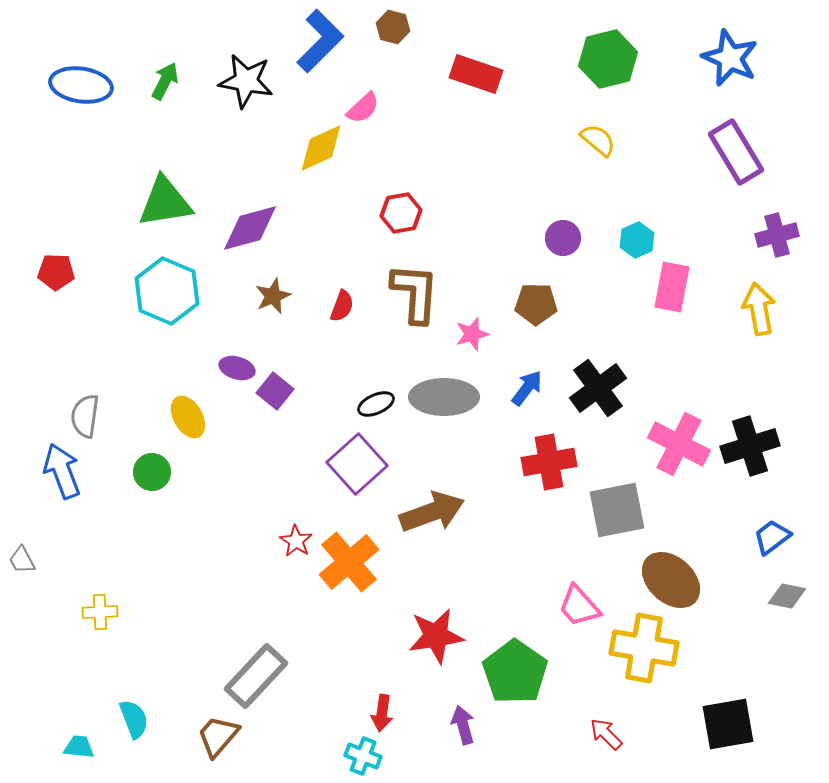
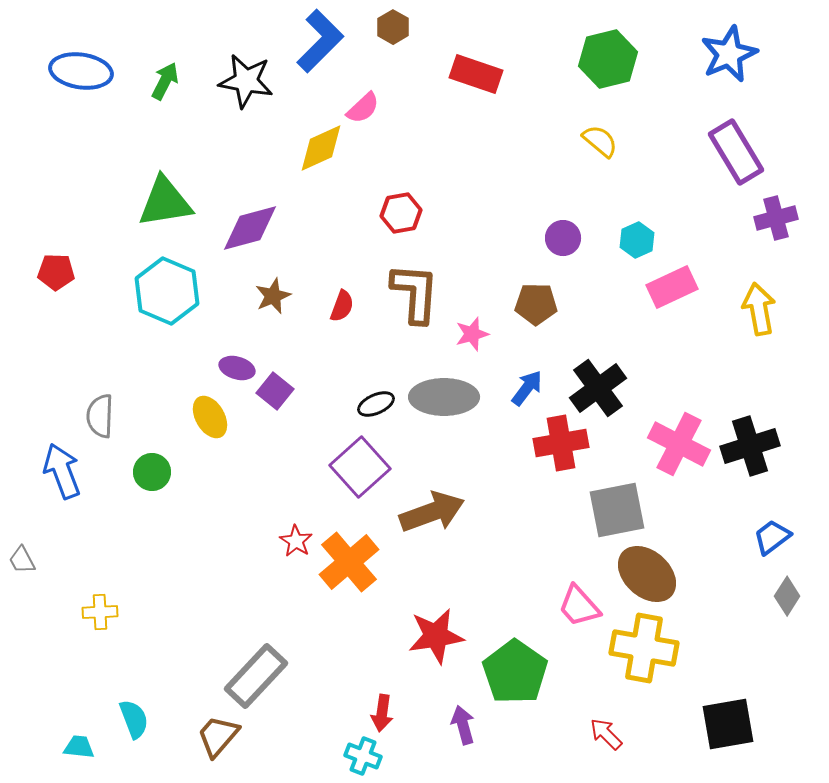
brown hexagon at (393, 27): rotated 16 degrees clockwise
blue star at (730, 58): moved 1 px left, 4 px up; rotated 24 degrees clockwise
blue ellipse at (81, 85): moved 14 px up
yellow semicircle at (598, 140): moved 2 px right, 1 px down
purple cross at (777, 235): moved 1 px left, 17 px up
pink rectangle at (672, 287): rotated 54 degrees clockwise
gray semicircle at (85, 416): moved 15 px right; rotated 6 degrees counterclockwise
yellow ellipse at (188, 417): moved 22 px right
red cross at (549, 462): moved 12 px right, 19 px up
purple square at (357, 464): moved 3 px right, 3 px down
brown ellipse at (671, 580): moved 24 px left, 6 px up
gray diamond at (787, 596): rotated 69 degrees counterclockwise
